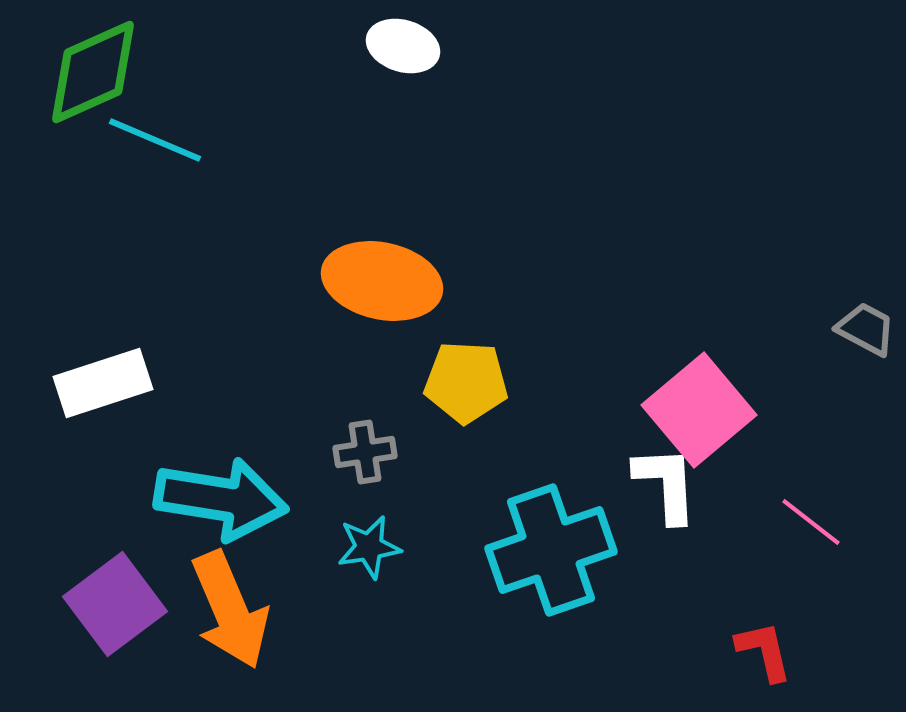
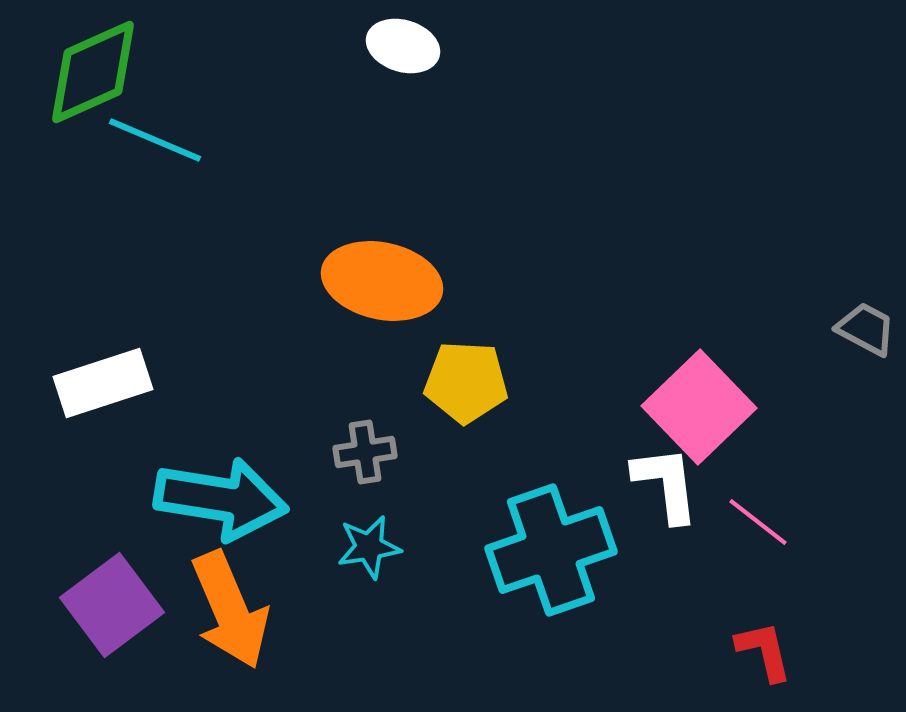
pink square: moved 3 px up; rotated 4 degrees counterclockwise
white L-shape: rotated 4 degrees counterclockwise
pink line: moved 53 px left
purple square: moved 3 px left, 1 px down
